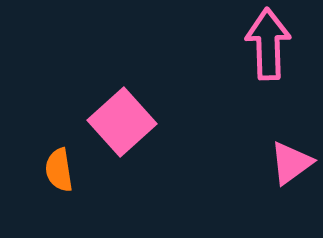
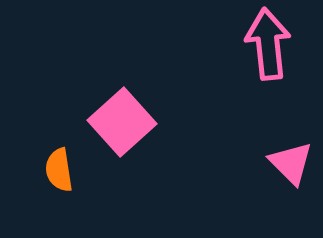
pink arrow: rotated 4 degrees counterclockwise
pink triangle: rotated 39 degrees counterclockwise
